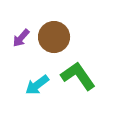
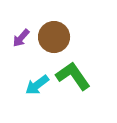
green L-shape: moved 5 px left
